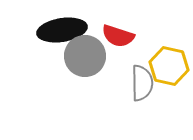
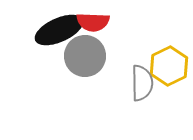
black ellipse: moved 3 px left; rotated 15 degrees counterclockwise
red semicircle: moved 25 px left, 14 px up; rotated 16 degrees counterclockwise
yellow hexagon: rotated 21 degrees clockwise
